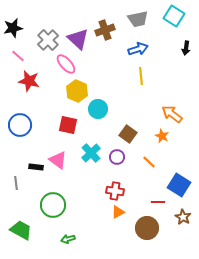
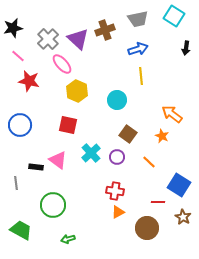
gray cross: moved 1 px up
pink ellipse: moved 4 px left
cyan circle: moved 19 px right, 9 px up
